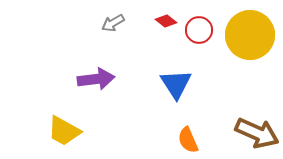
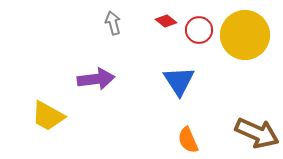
gray arrow: rotated 105 degrees clockwise
yellow circle: moved 5 px left
blue triangle: moved 3 px right, 3 px up
yellow trapezoid: moved 16 px left, 15 px up
